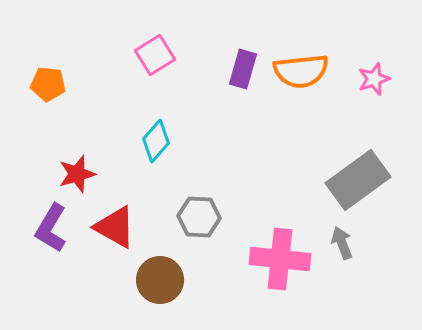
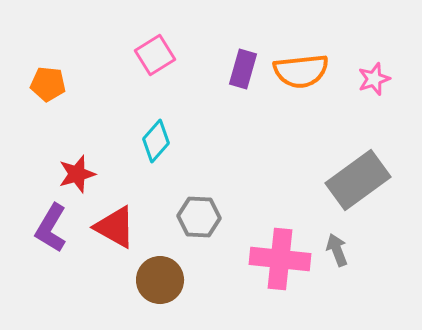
gray arrow: moved 5 px left, 7 px down
